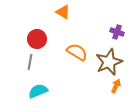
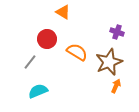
red circle: moved 10 px right
gray line: rotated 28 degrees clockwise
